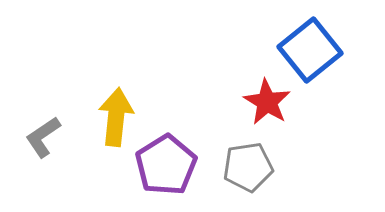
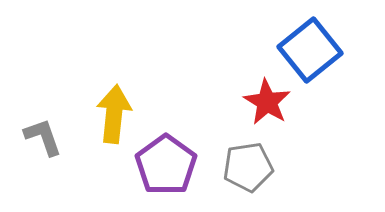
yellow arrow: moved 2 px left, 3 px up
gray L-shape: rotated 105 degrees clockwise
purple pentagon: rotated 4 degrees counterclockwise
